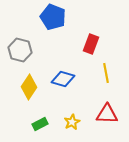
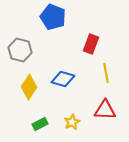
red triangle: moved 2 px left, 4 px up
